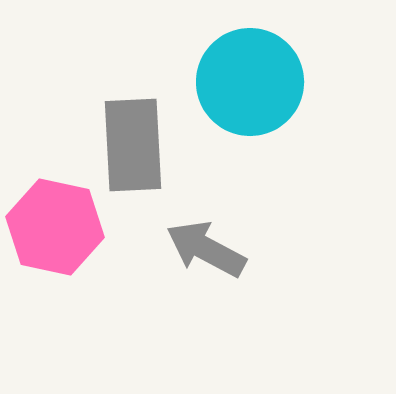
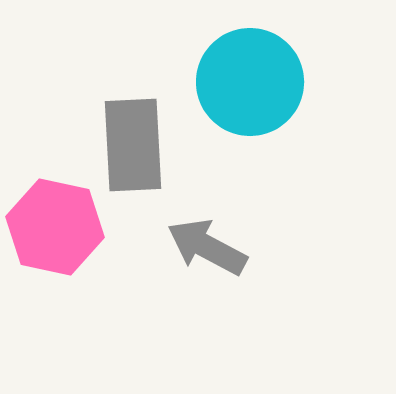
gray arrow: moved 1 px right, 2 px up
